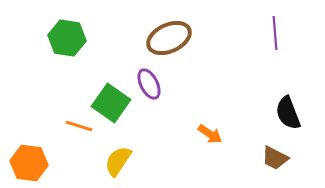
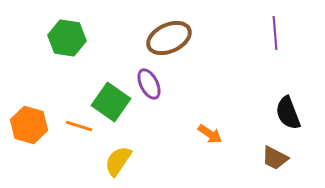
green square: moved 1 px up
orange hexagon: moved 38 px up; rotated 9 degrees clockwise
